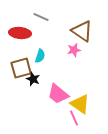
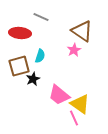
pink star: rotated 16 degrees counterclockwise
brown square: moved 2 px left, 2 px up
black star: rotated 24 degrees clockwise
pink trapezoid: moved 1 px right, 1 px down
